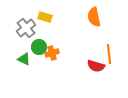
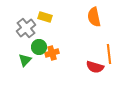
green triangle: moved 1 px right, 1 px down; rotated 48 degrees clockwise
red semicircle: moved 1 px left, 1 px down
